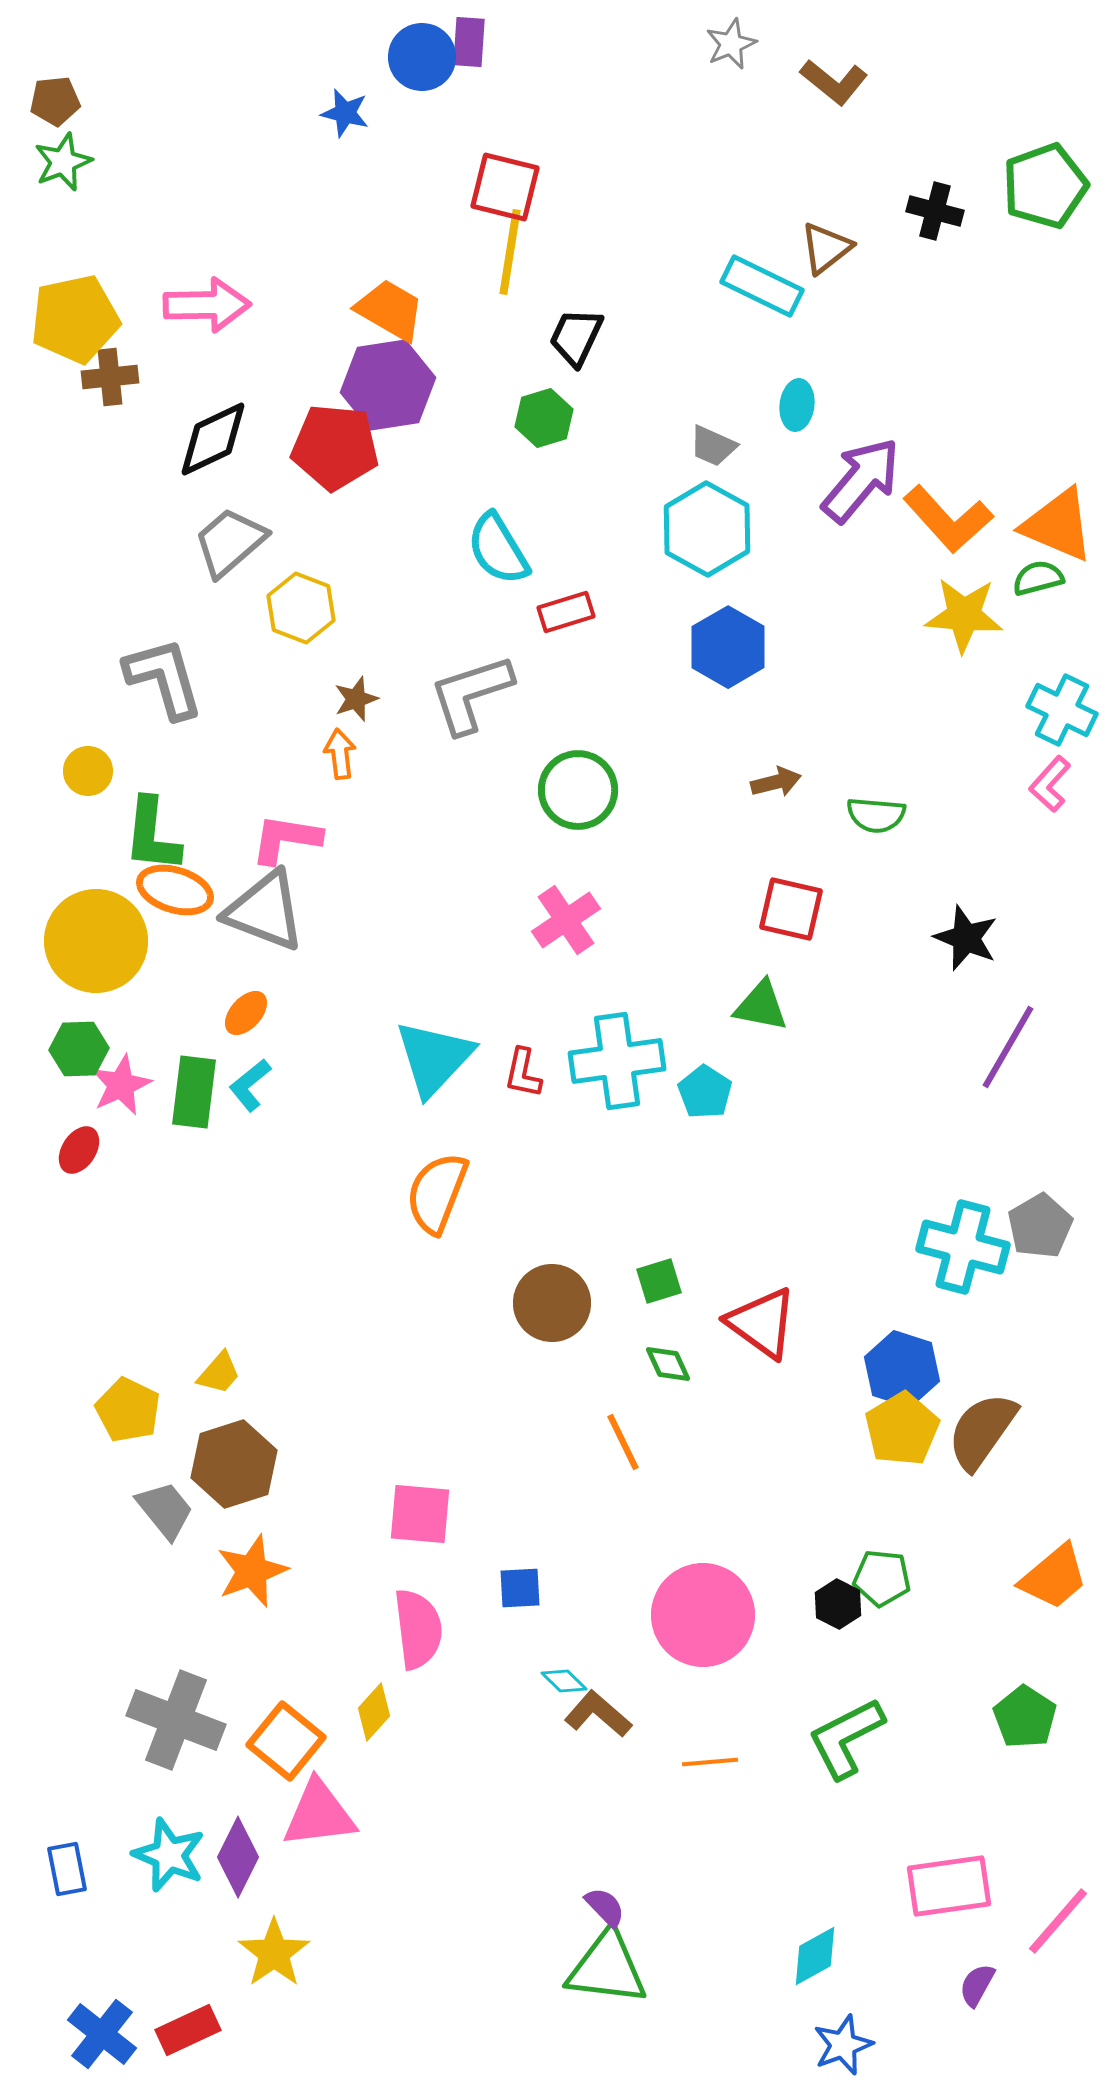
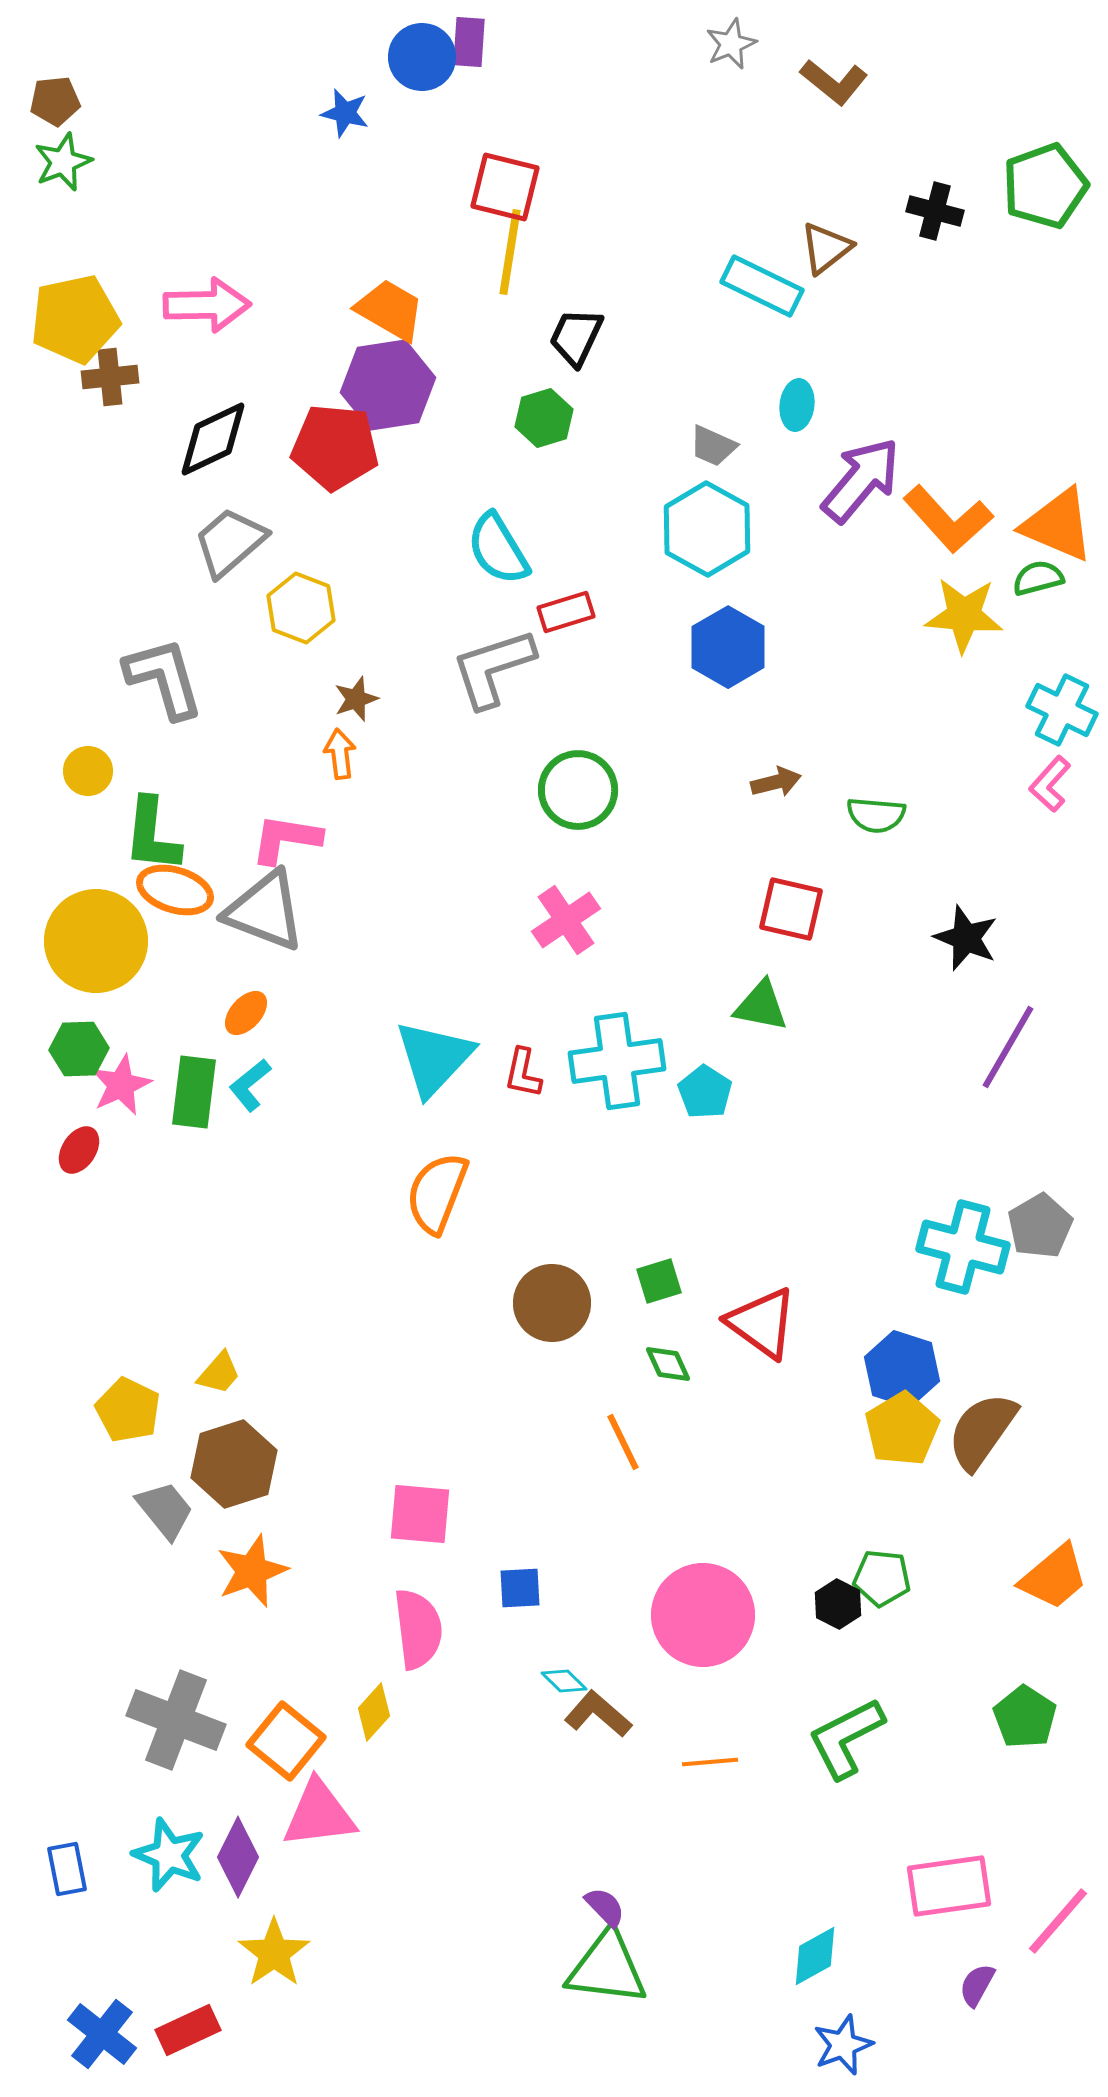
gray L-shape at (471, 694): moved 22 px right, 26 px up
